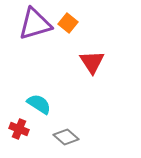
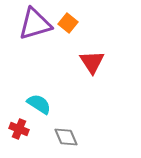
gray diamond: rotated 25 degrees clockwise
